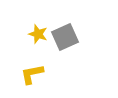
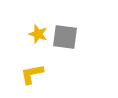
gray square: rotated 32 degrees clockwise
